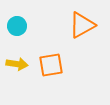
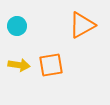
yellow arrow: moved 2 px right, 1 px down
